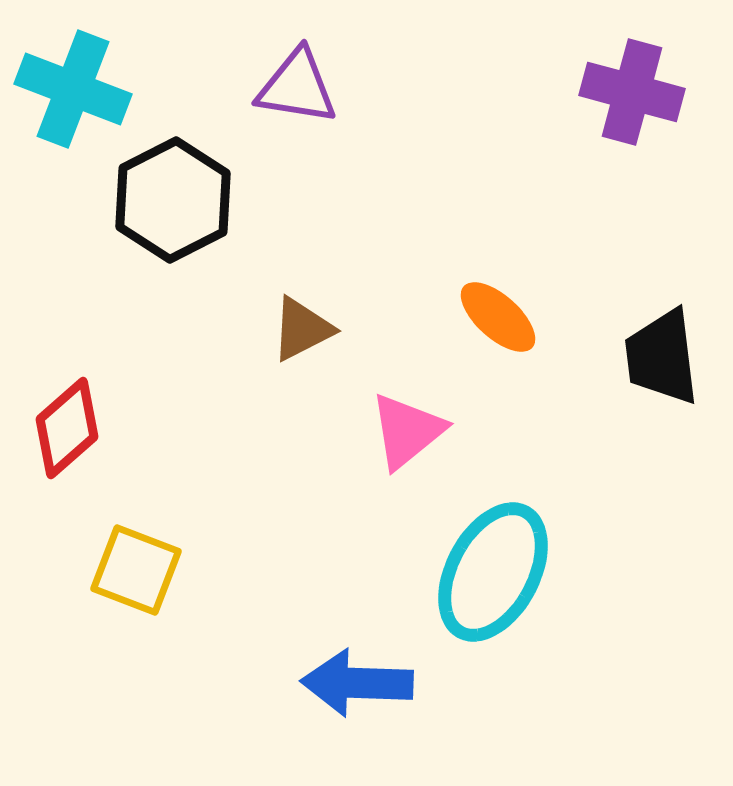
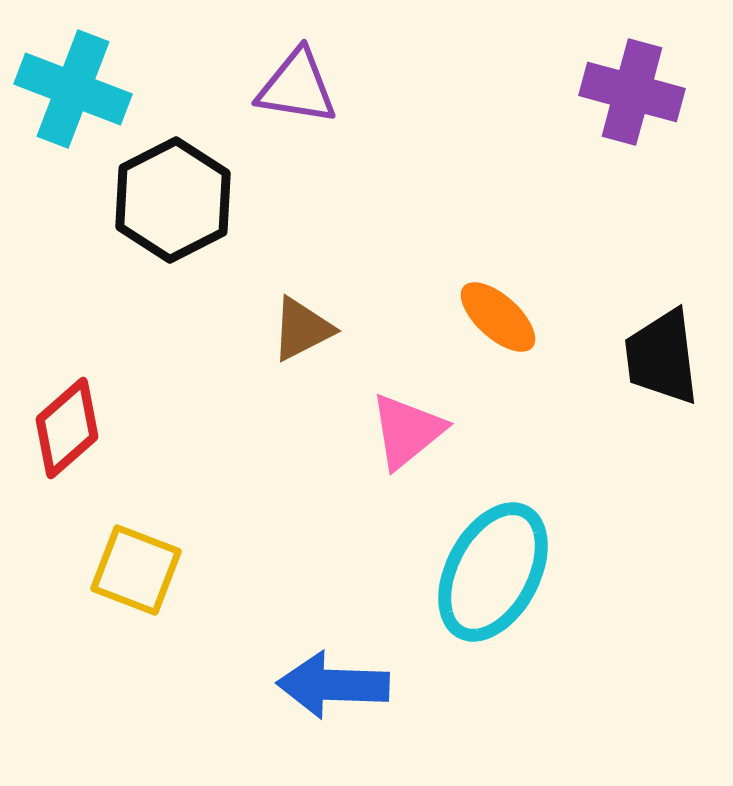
blue arrow: moved 24 px left, 2 px down
